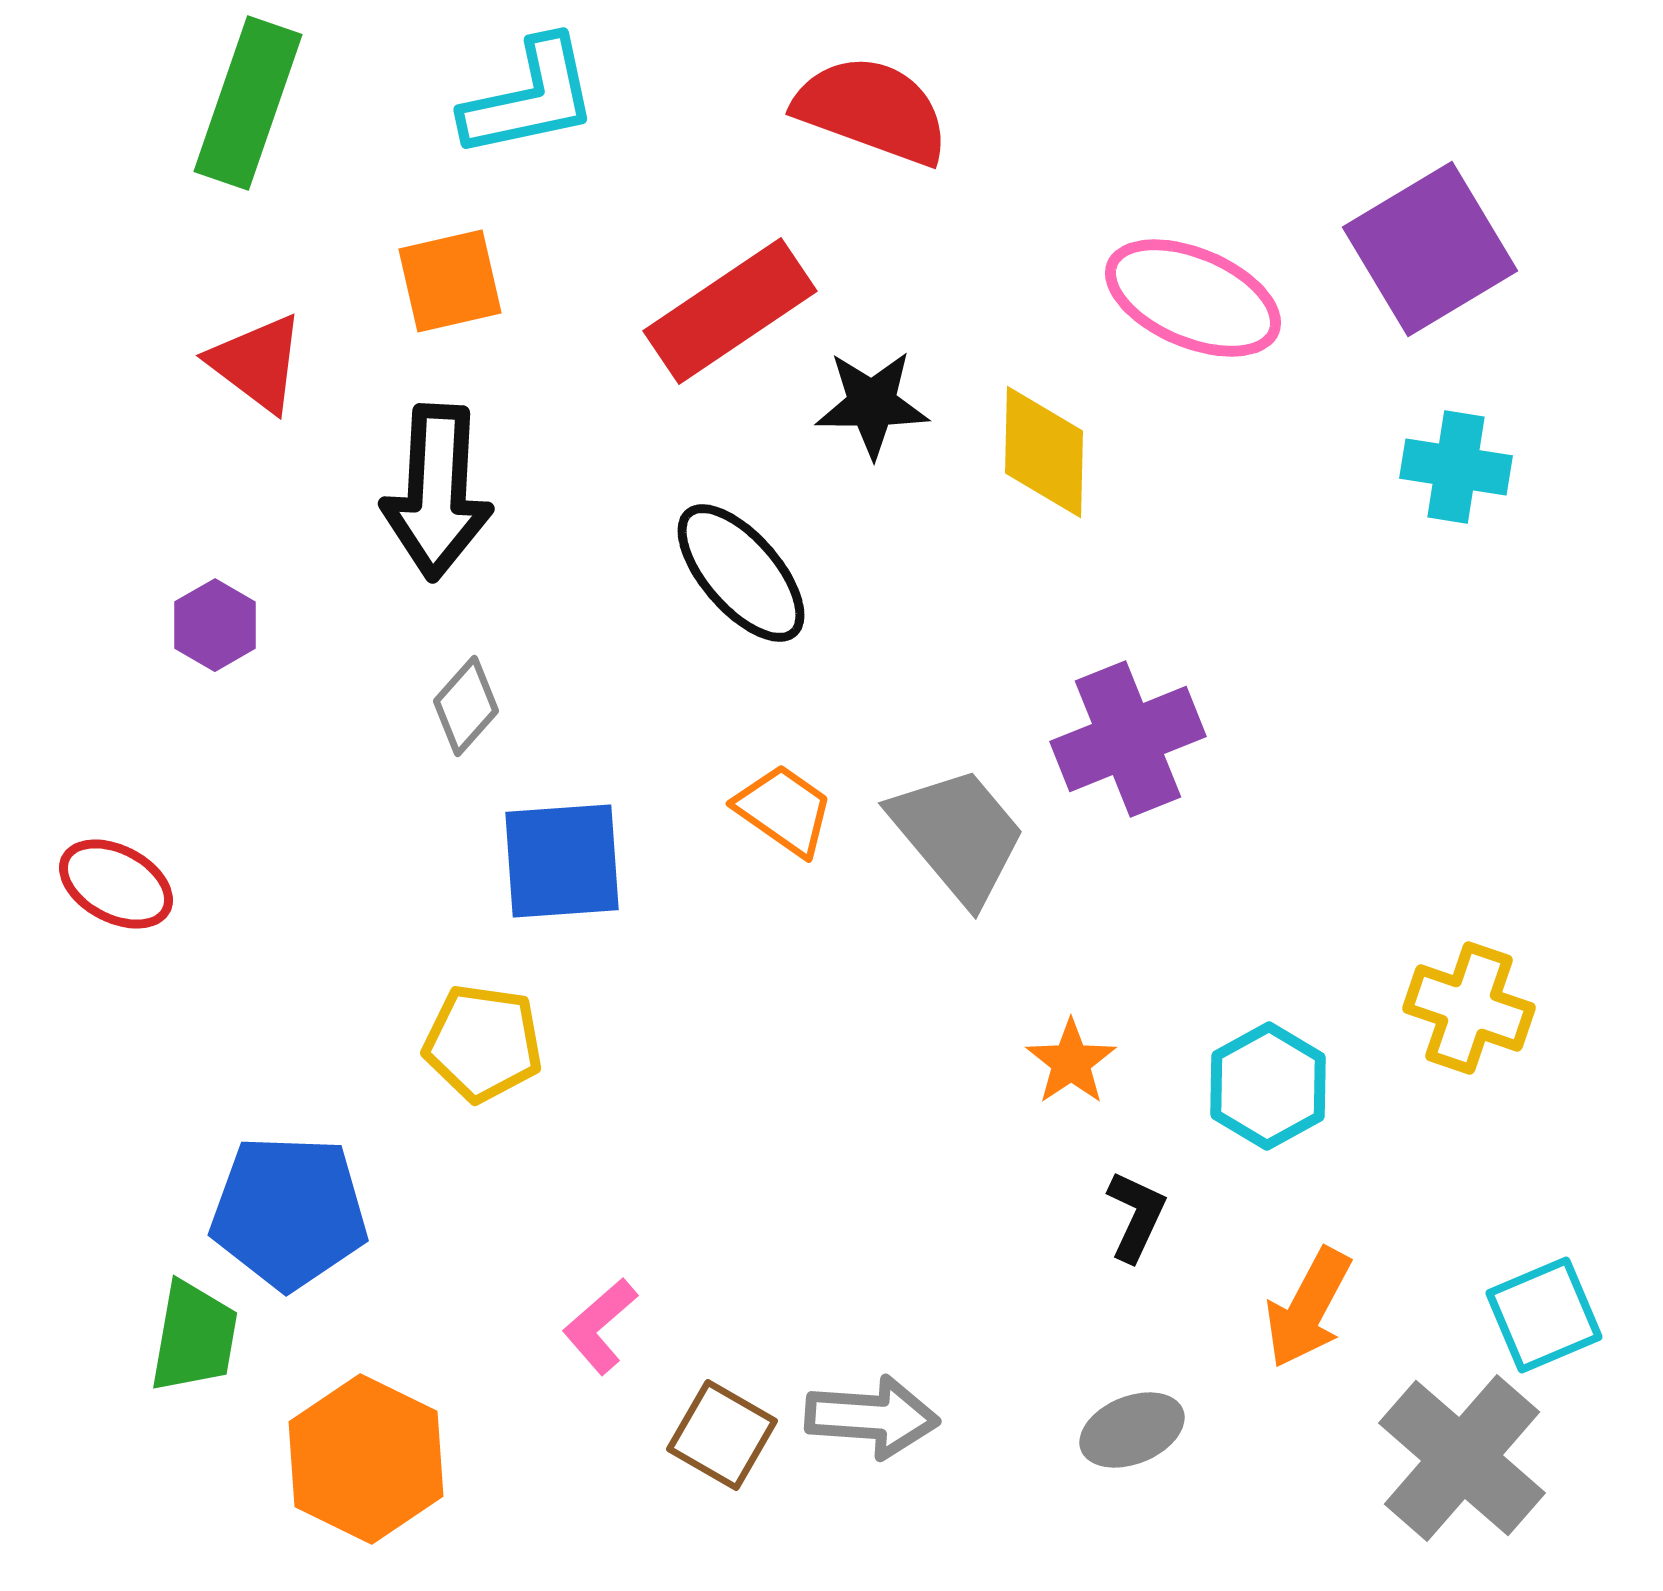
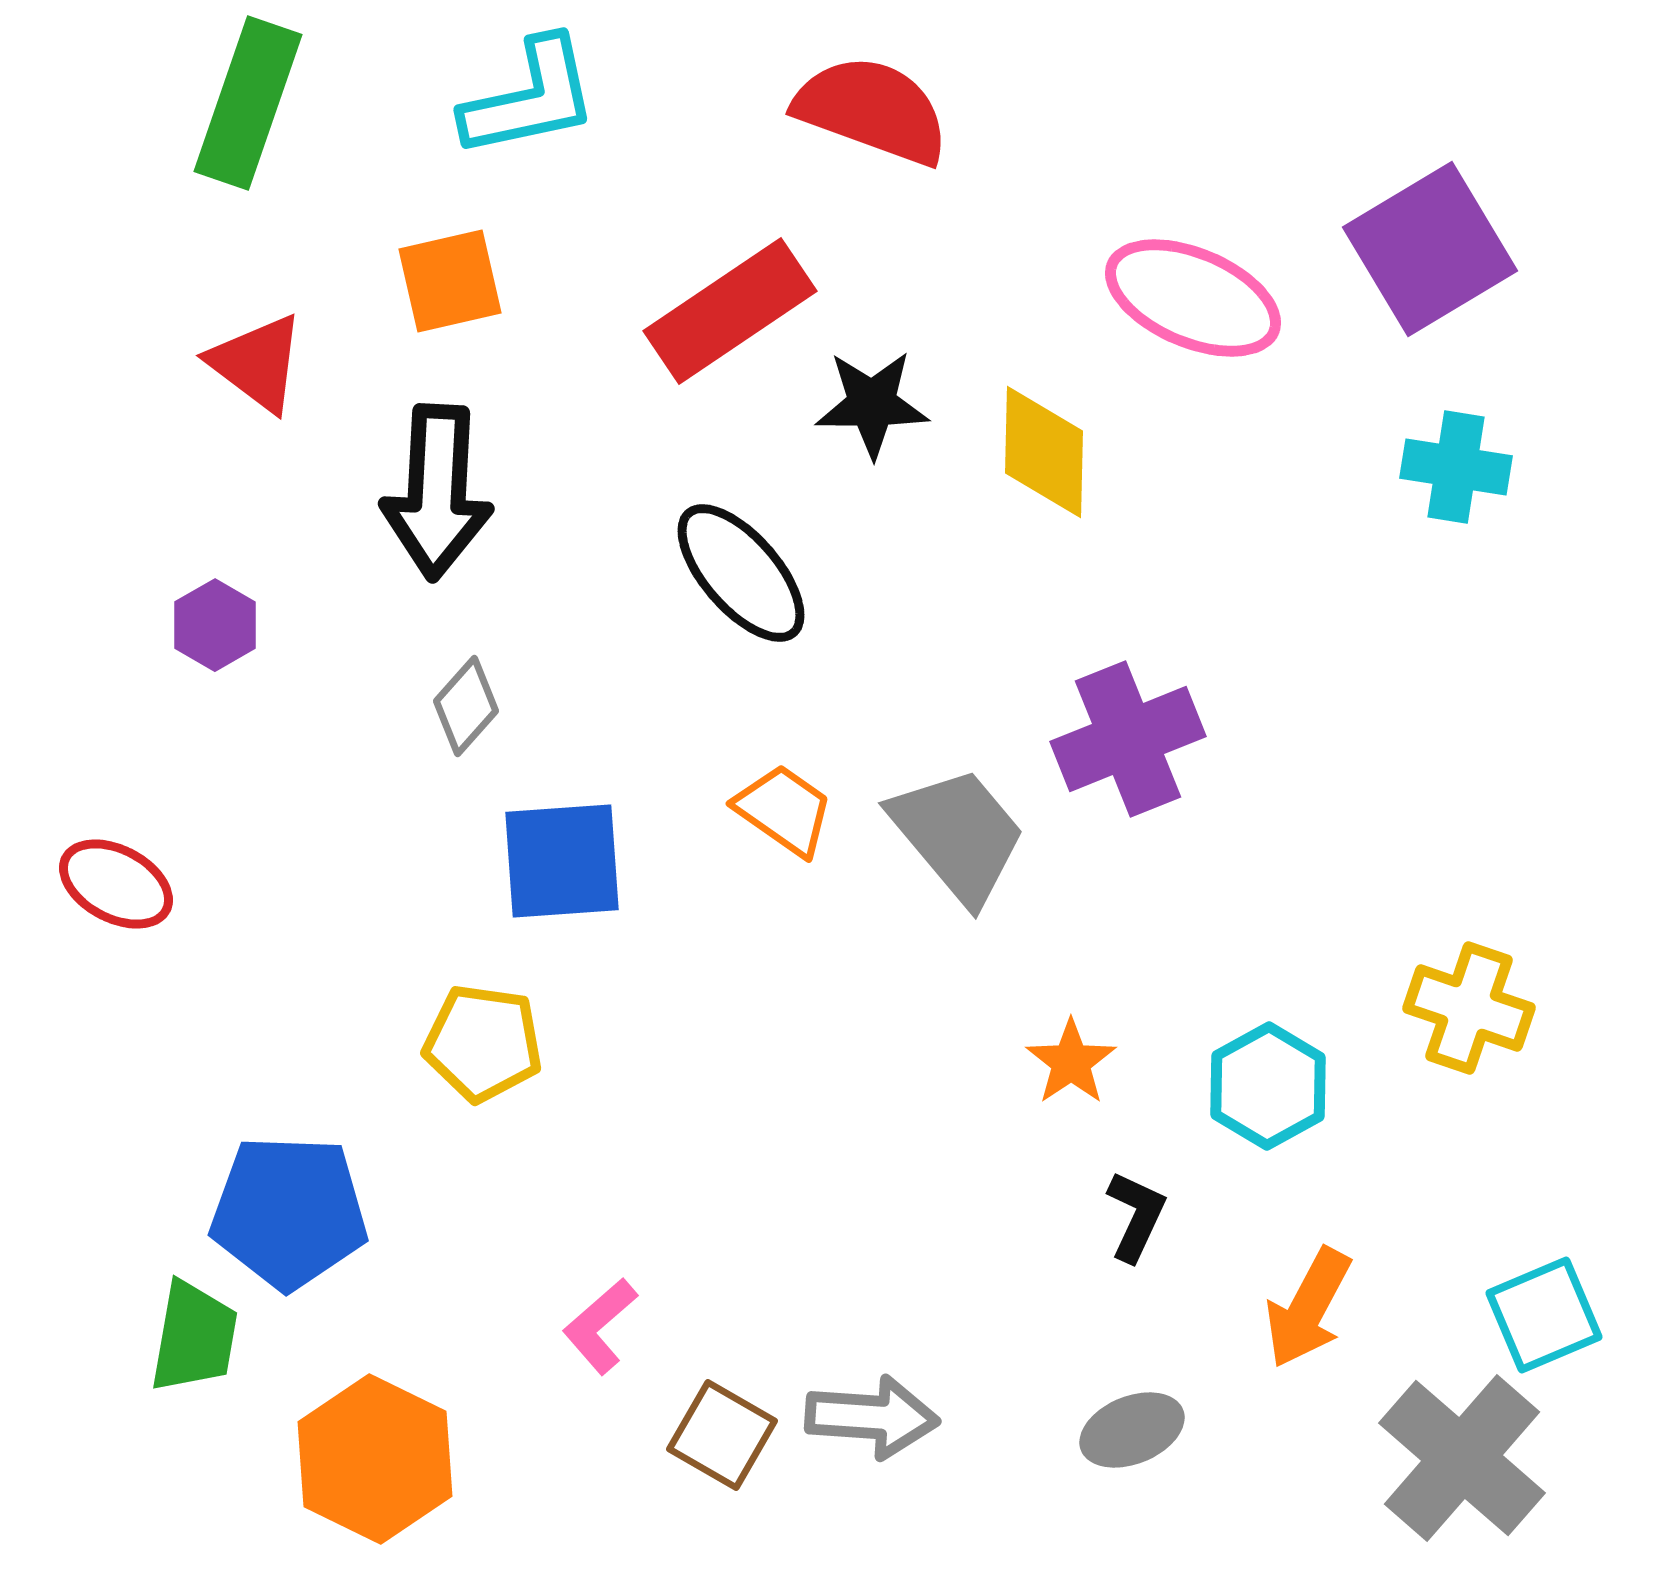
orange hexagon: moved 9 px right
